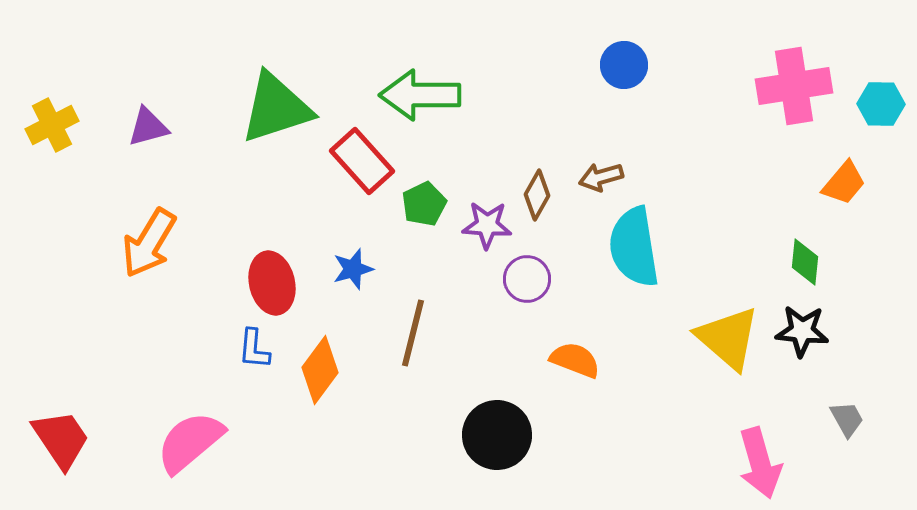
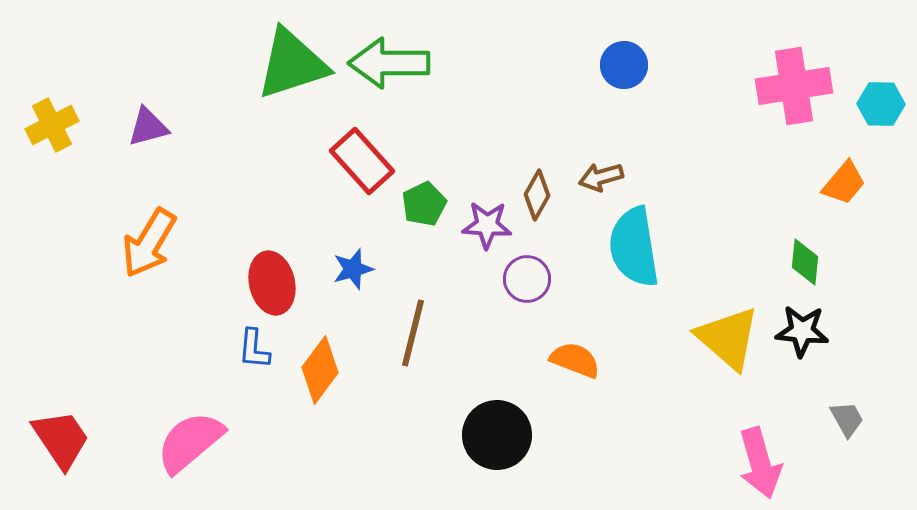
green arrow: moved 31 px left, 32 px up
green triangle: moved 16 px right, 44 px up
